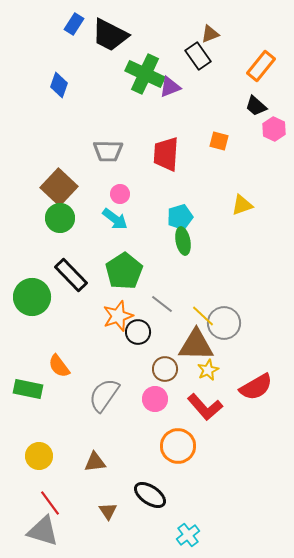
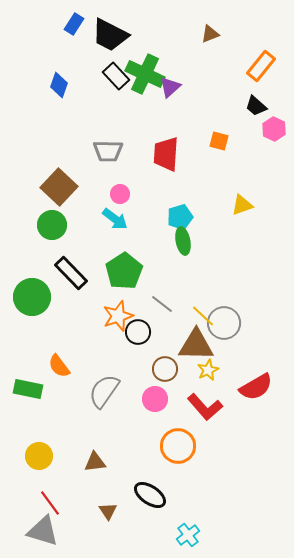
black rectangle at (198, 56): moved 82 px left, 20 px down; rotated 8 degrees counterclockwise
purple triangle at (170, 87): rotated 20 degrees counterclockwise
green circle at (60, 218): moved 8 px left, 7 px down
black rectangle at (71, 275): moved 2 px up
gray semicircle at (104, 395): moved 4 px up
